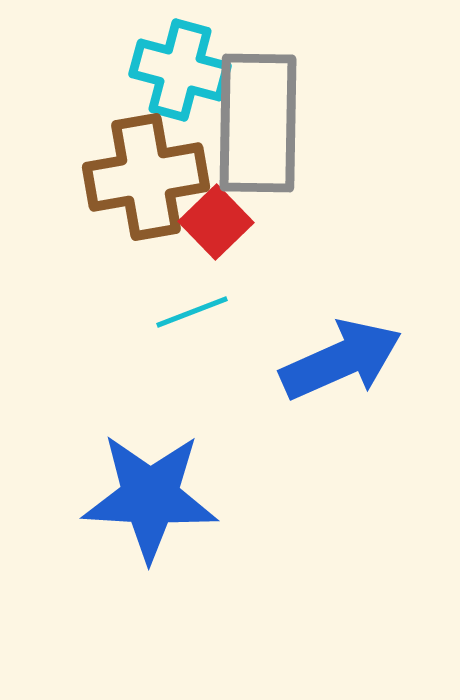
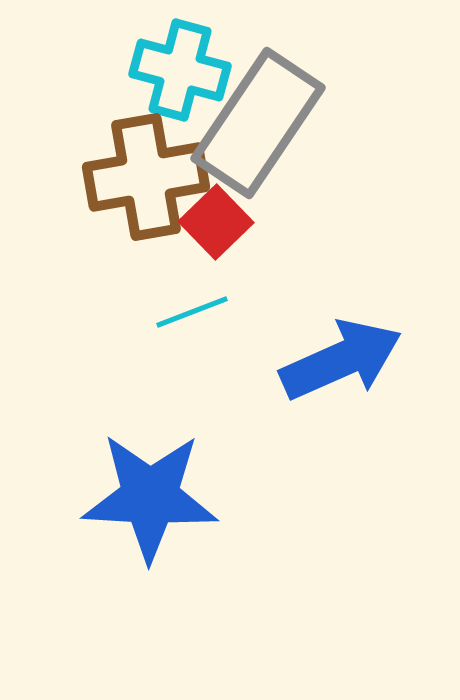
gray rectangle: rotated 33 degrees clockwise
